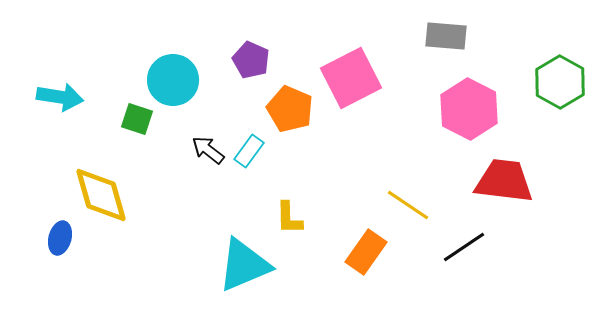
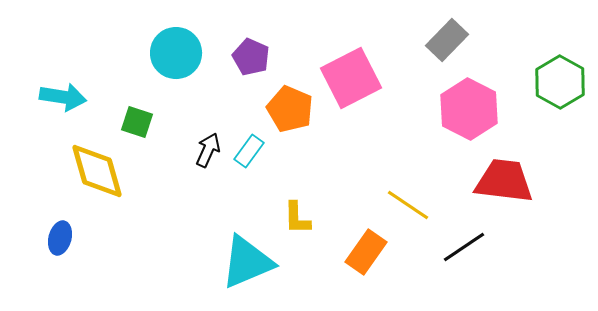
gray rectangle: moved 1 px right, 4 px down; rotated 51 degrees counterclockwise
purple pentagon: moved 3 px up
cyan circle: moved 3 px right, 27 px up
cyan arrow: moved 3 px right
green square: moved 3 px down
black arrow: rotated 76 degrees clockwise
yellow diamond: moved 4 px left, 24 px up
yellow L-shape: moved 8 px right
cyan triangle: moved 3 px right, 3 px up
